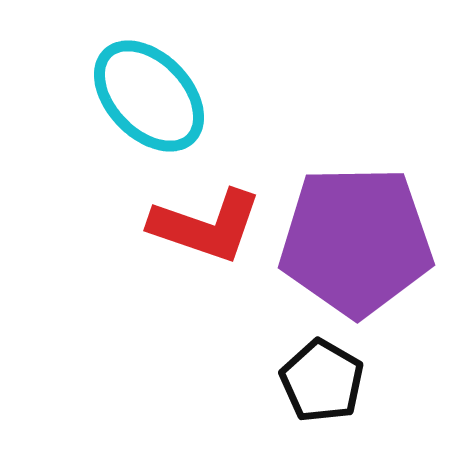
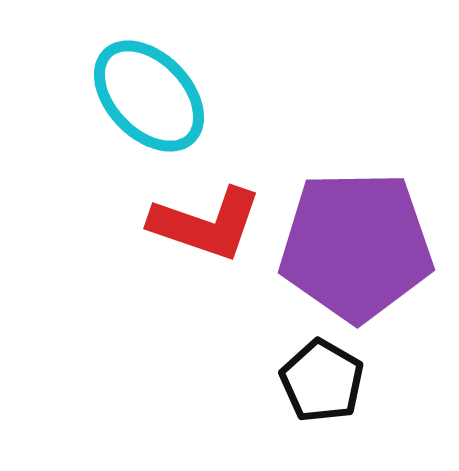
red L-shape: moved 2 px up
purple pentagon: moved 5 px down
